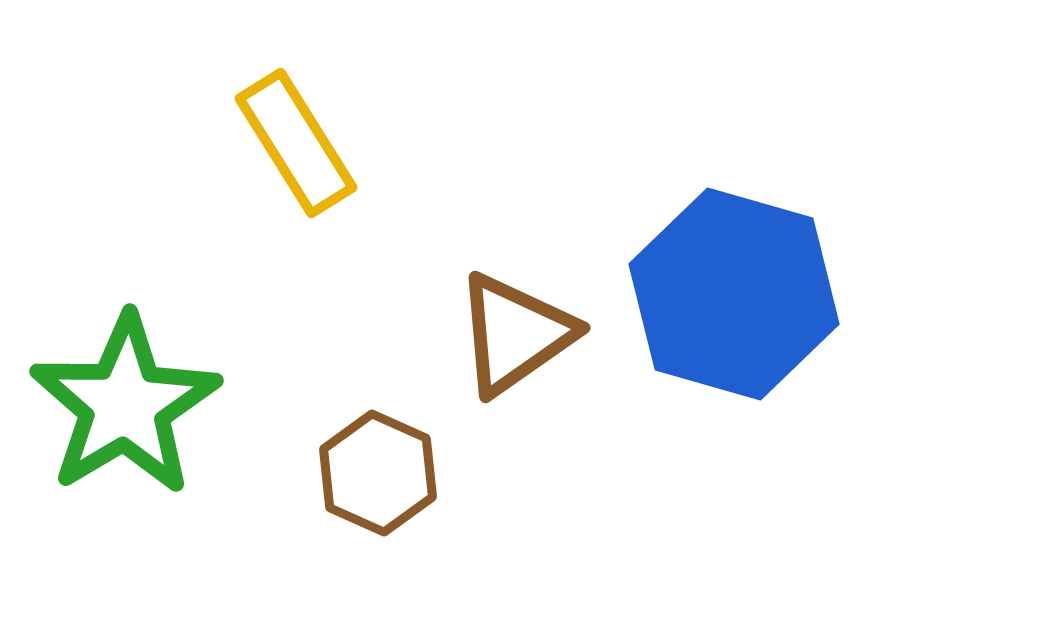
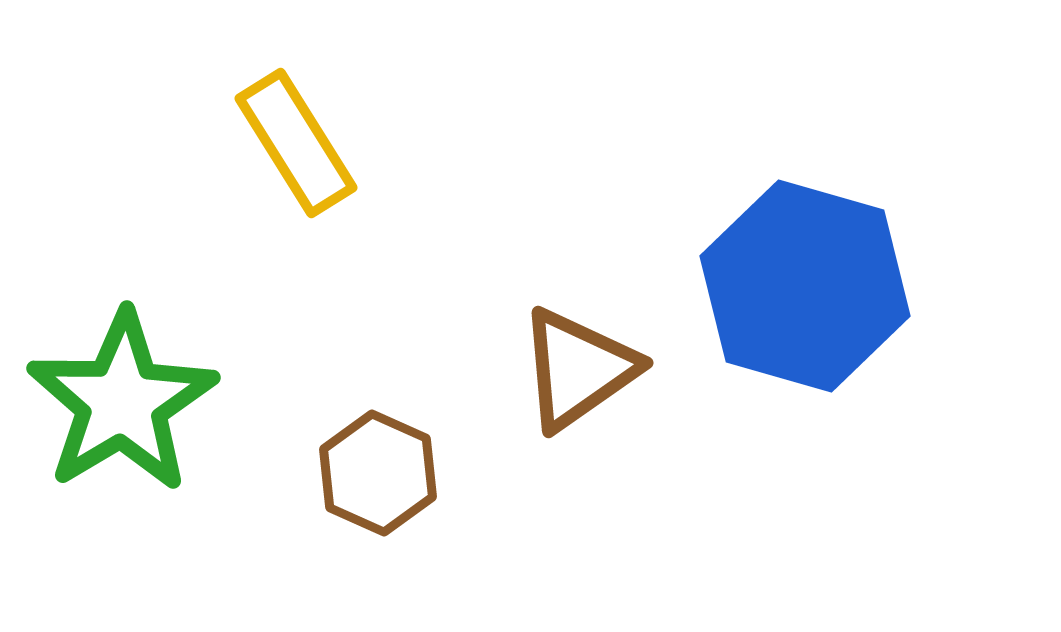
blue hexagon: moved 71 px right, 8 px up
brown triangle: moved 63 px right, 35 px down
green star: moved 3 px left, 3 px up
